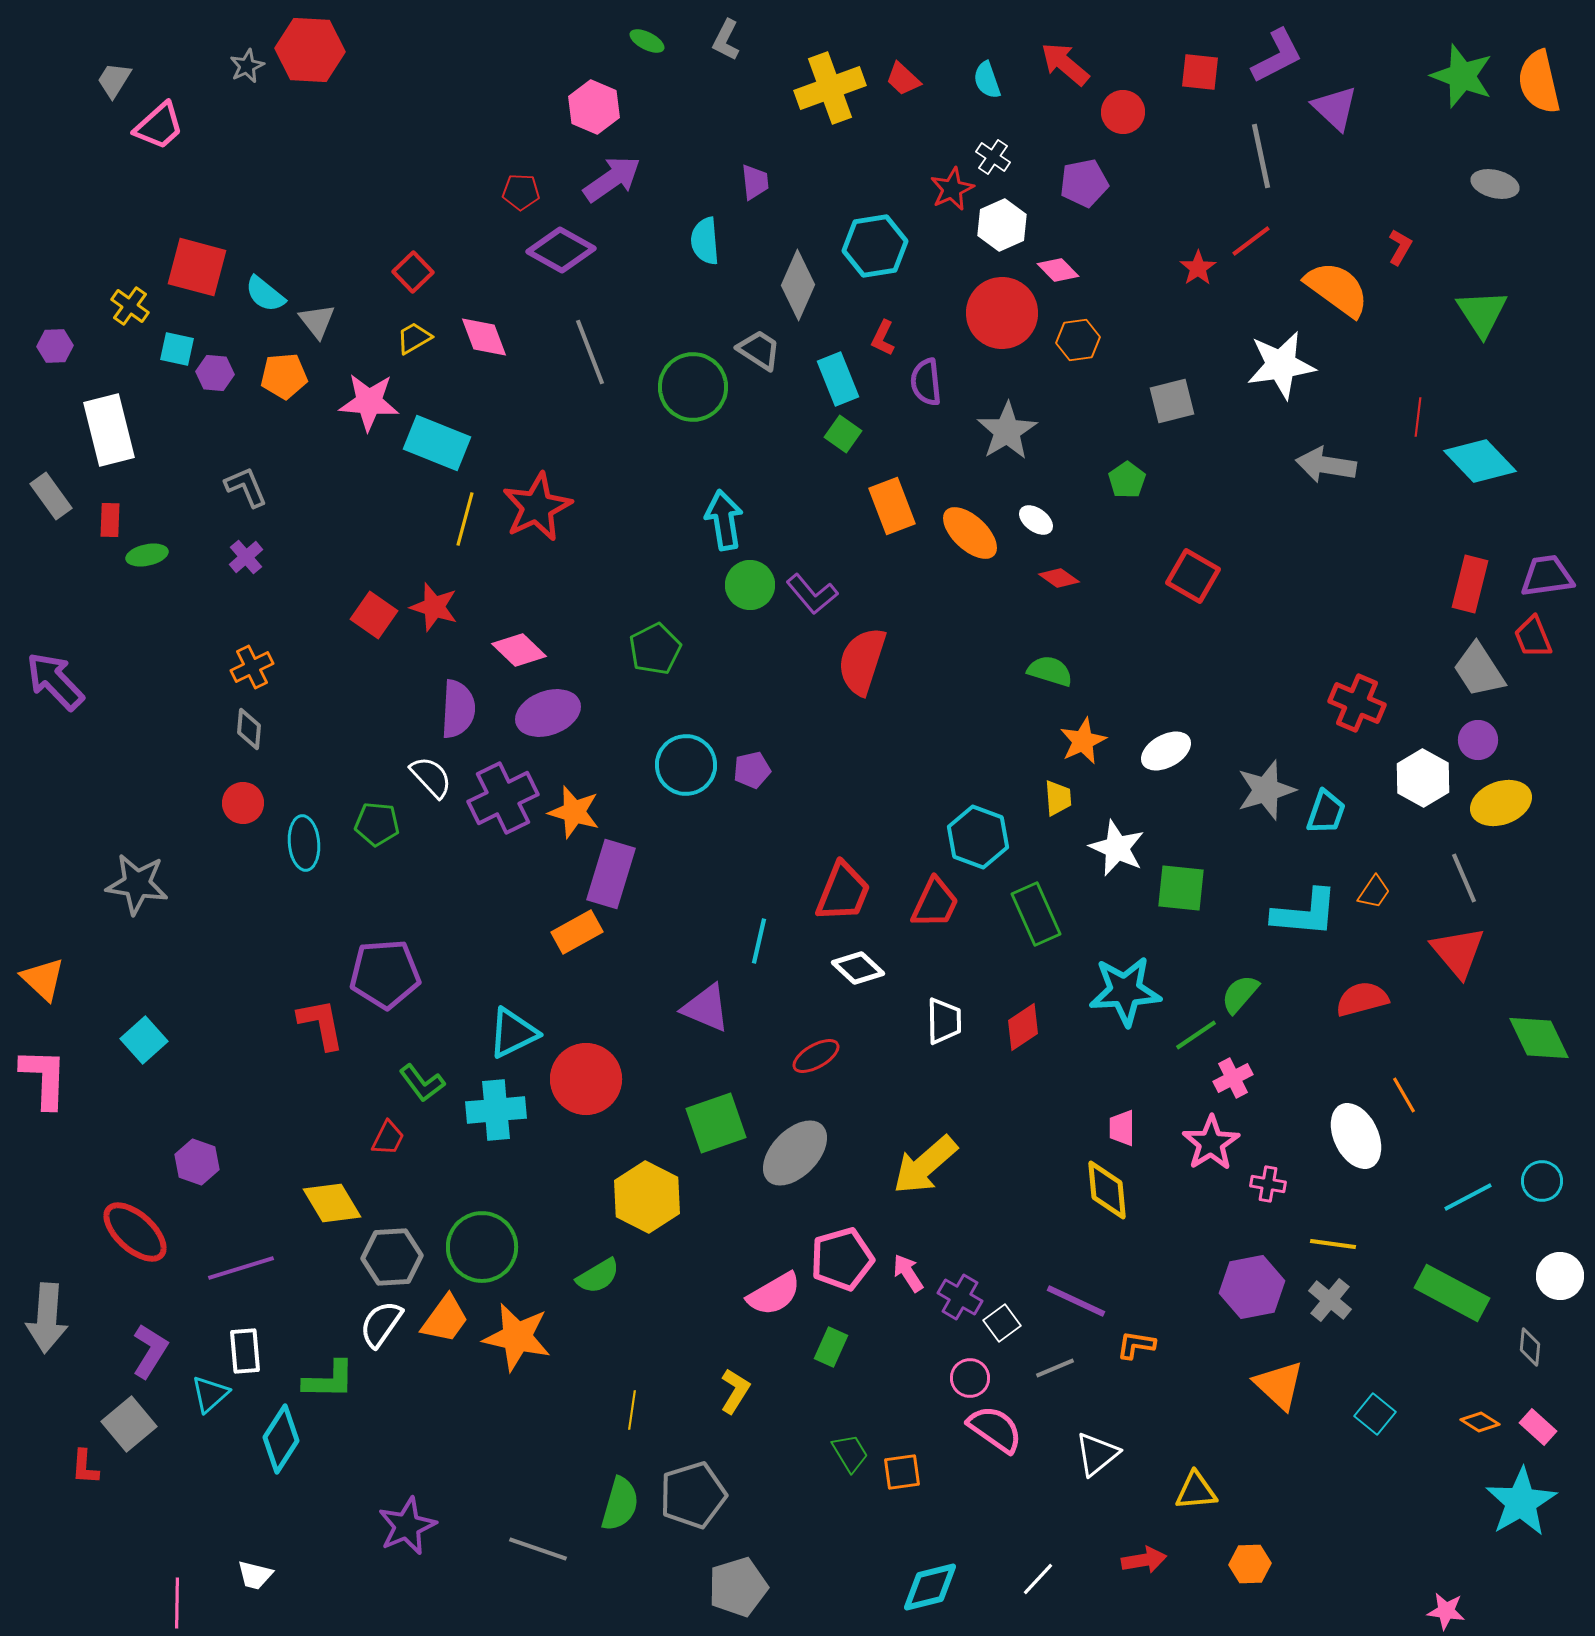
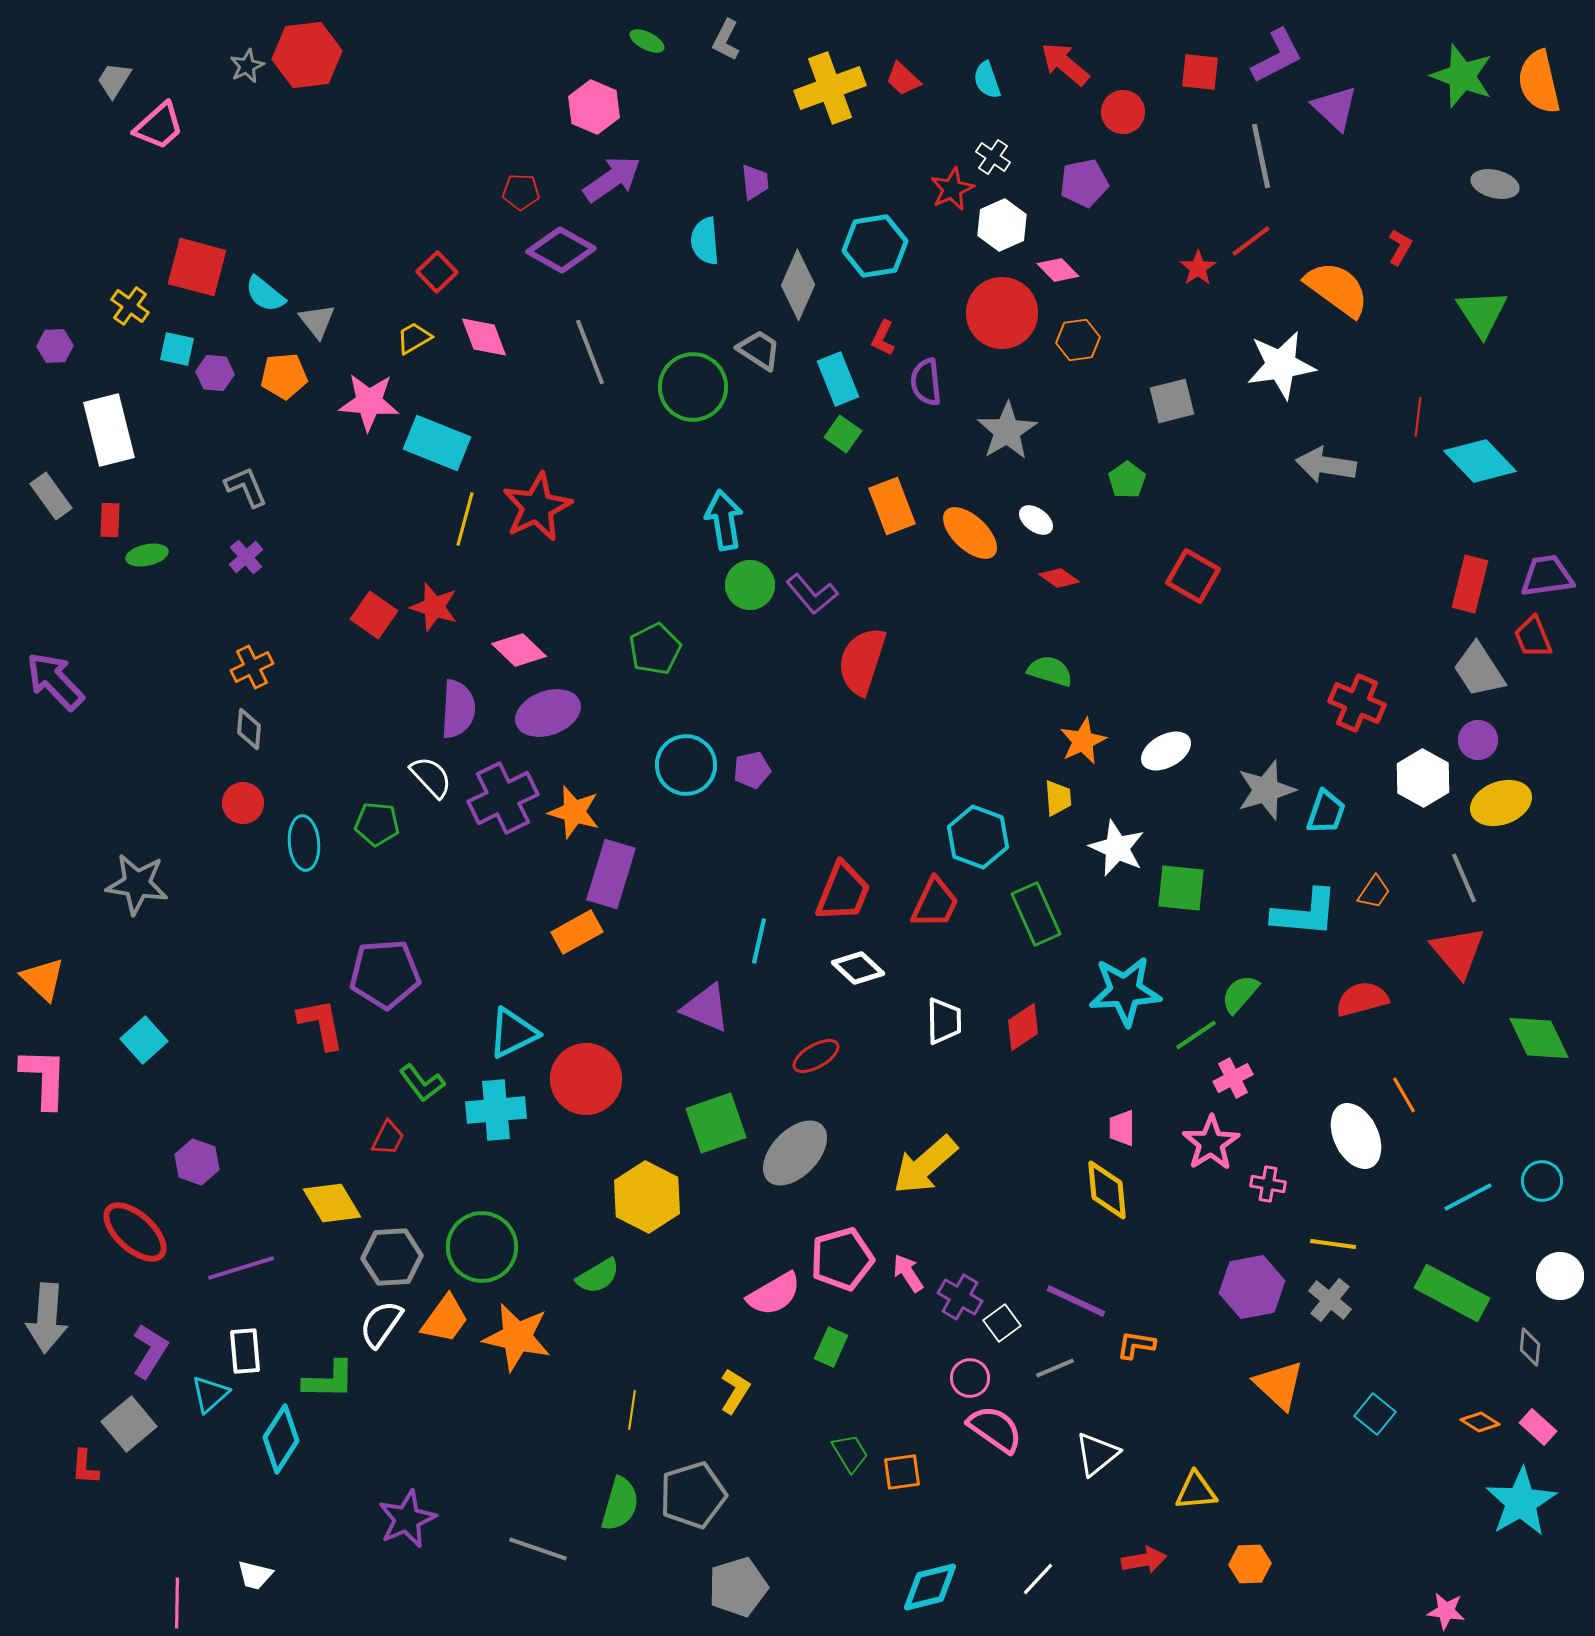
red hexagon at (310, 50): moved 3 px left, 5 px down; rotated 10 degrees counterclockwise
red square at (413, 272): moved 24 px right
purple star at (407, 1526): moved 7 px up
